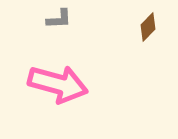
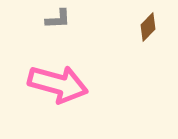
gray L-shape: moved 1 px left
